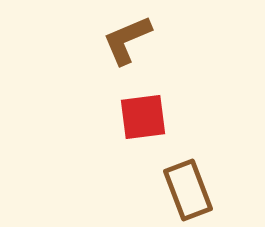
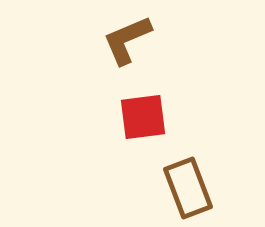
brown rectangle: moved 2 px up
